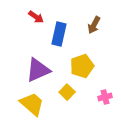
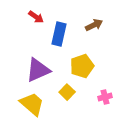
brown arrow: rotated 144 degrees counterclockwise
